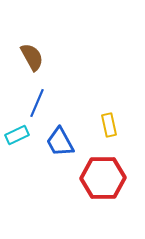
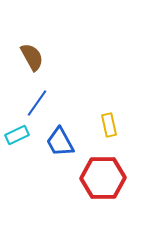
blue line: rotated 12 degrees clockwise
